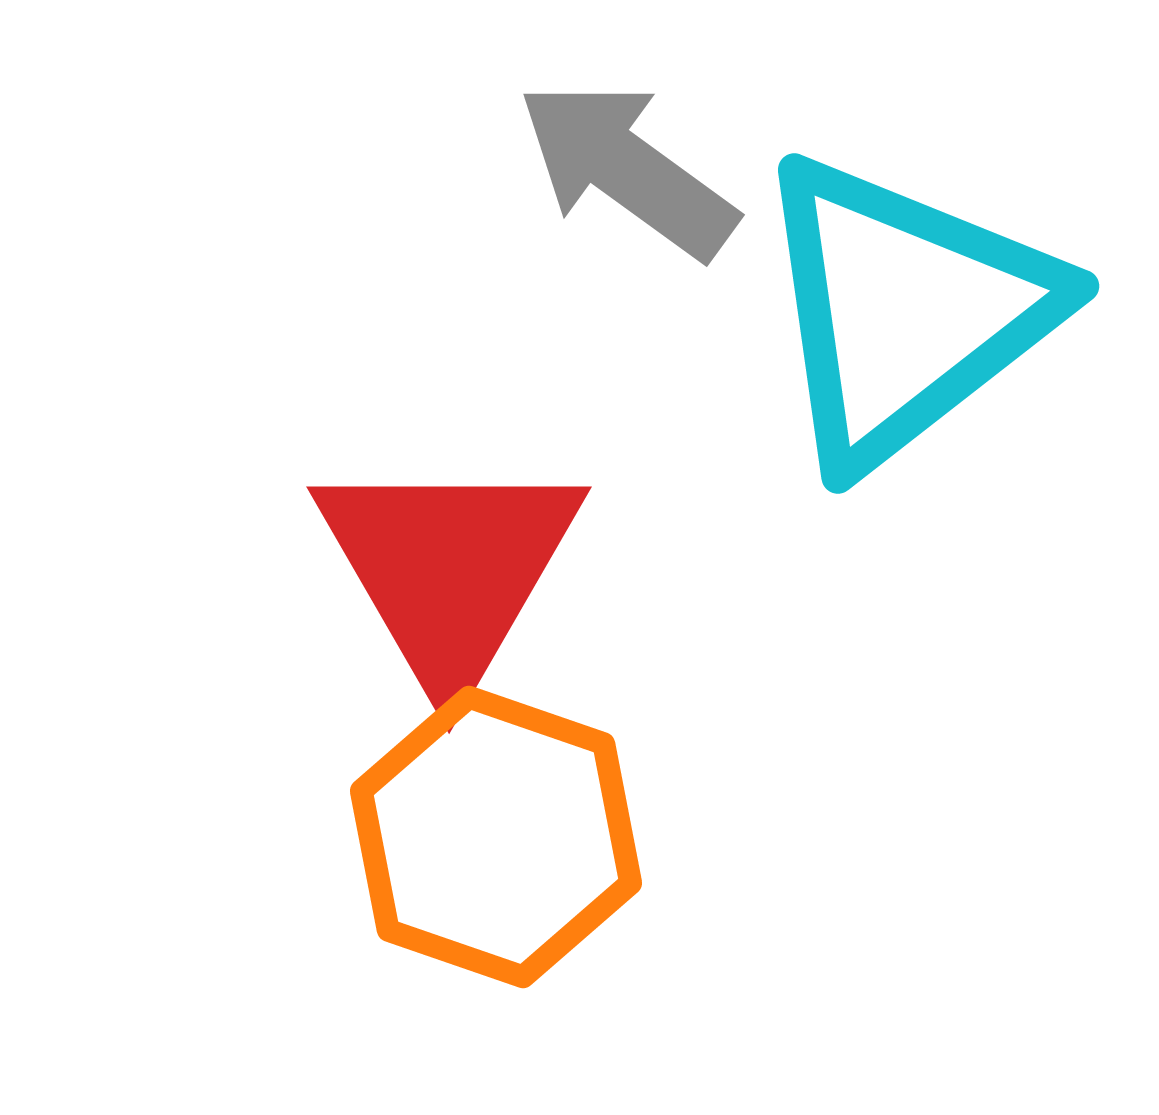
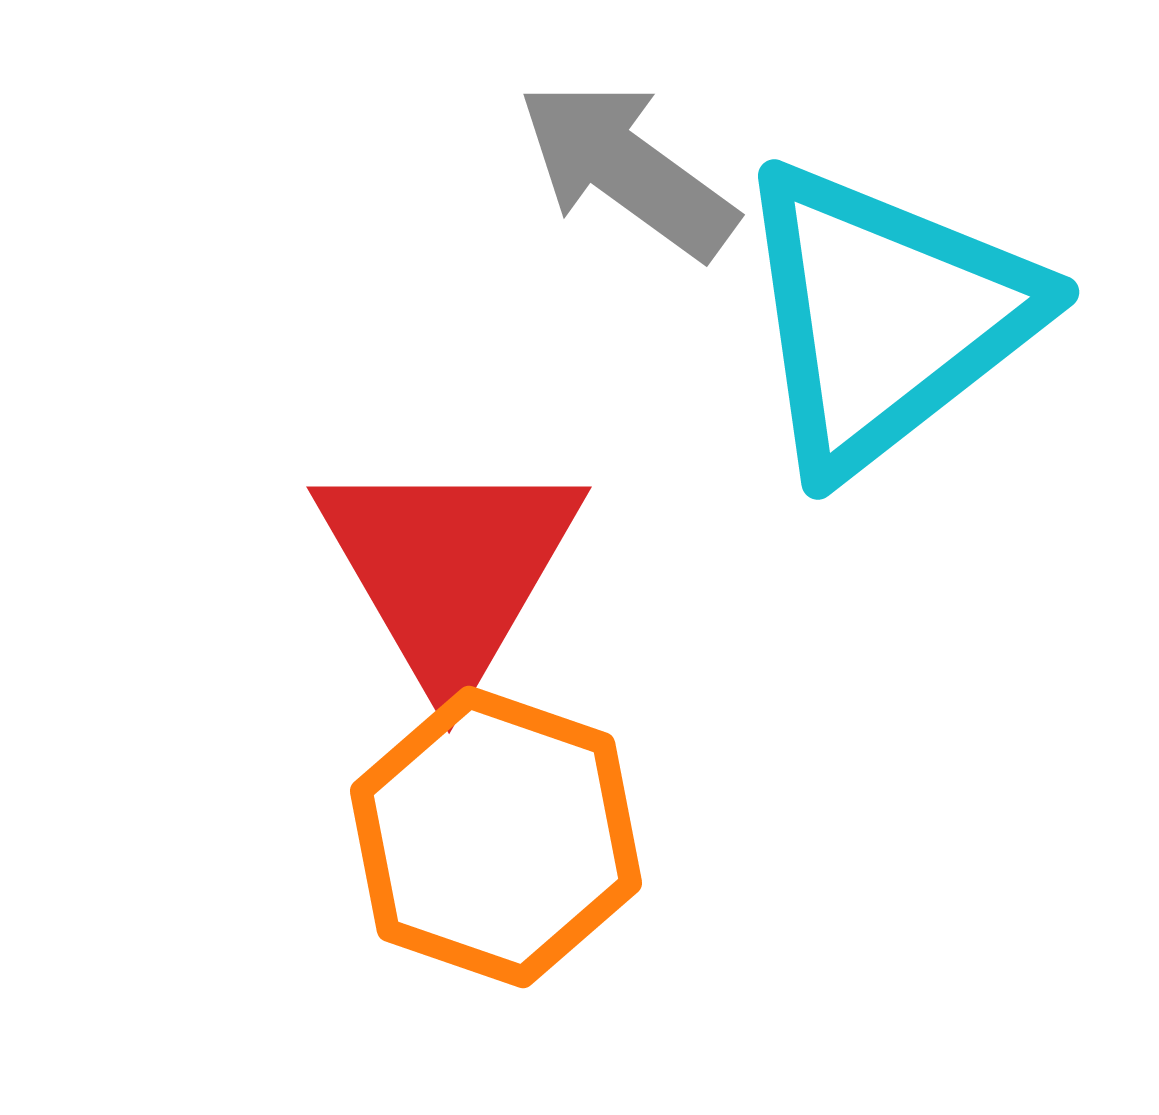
cyan triangle: moved 20 px left, 6 px down
